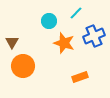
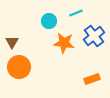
cyan line: rotated 24 degrees clockwise
blue cross: rotated 15 degrees counterclockwise
orange star: rotated 10 degrees counterclockwise
orange circle: moved 4 px left, 1 px down
orange rectangle: moved 12 px right, 2 px down
